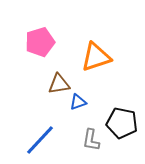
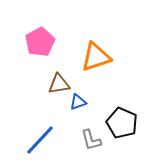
pink pentagon: rotated 12 degrees counterclockwise
black pentagon: rotated 12 degrees clockwise
gray L-shape: rotated 25 degrees counterclockwise
